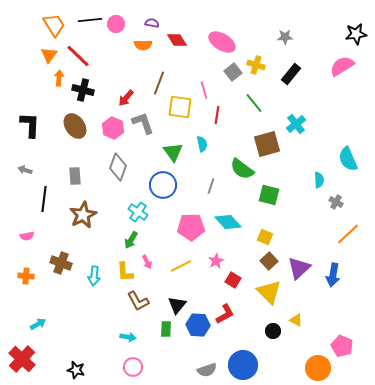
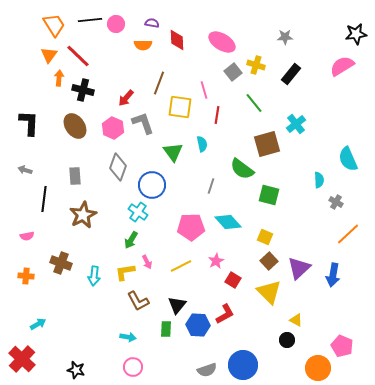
red diamond at (177, 40): rotated 30 degrees clockwise
black L-shape at (30, 125): moved 1 px left, 2 px up
blue circle at (163, 185): moved 11 px left
yellow L-shape at (125, 272): rotated 85 degrees clockwise
black circle at (273, 331): moved 14 px right, 9 px down
